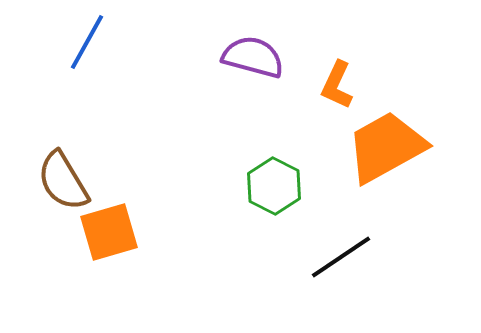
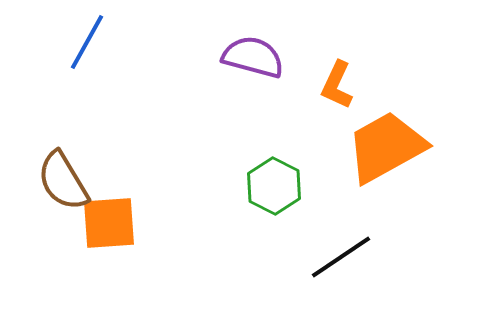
orange square: moved 9 px up; rotated 12 degrees clockwise
